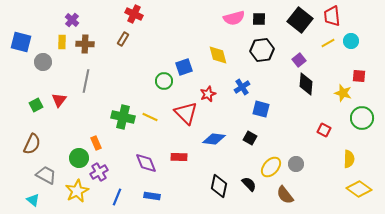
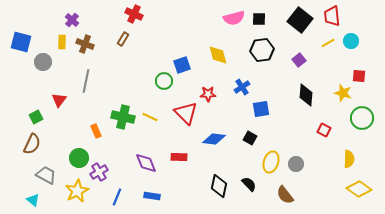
brown cross at (85, 44): rotated 18 degrees clockwise
blue square at (184, 67): moved 2 px left, 2 px up
black diamond at (306, 84): moved 11 px down
red star at (208, 94): rotated 21 degrees clockwise
green square at (36, 105): moved 12 px down
blue square at (261, 109): rotated 24 degrees counterclockwise
orange rectangle at (96, 143): moved 12 px up
yellow ellipse at (271, 167): moved 5 px up; rotated 25 degrees counterclockwise
